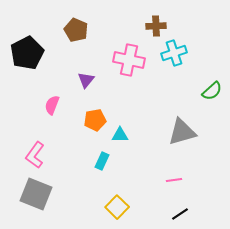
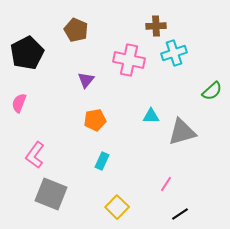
pink semicircle: moved 33 px left, 2 px up
cyan triangle: moved 31 px right, 19 px up
pink line: moved 8 px left, 4 px down; rotated 49 degrees counterclockwise
gray square: moved 15 px right
